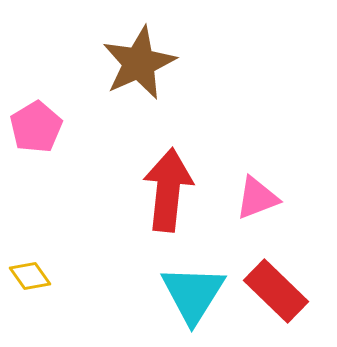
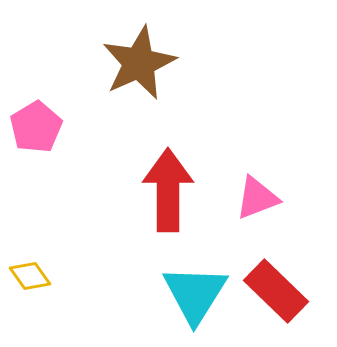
red arrow: rotated 6 degrees counterclockwise
cyan triangle: moved 2 px right
